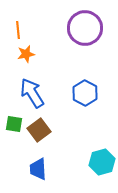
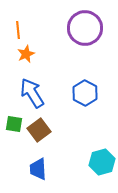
orange star: rotated 12 degrees counterclockwise
